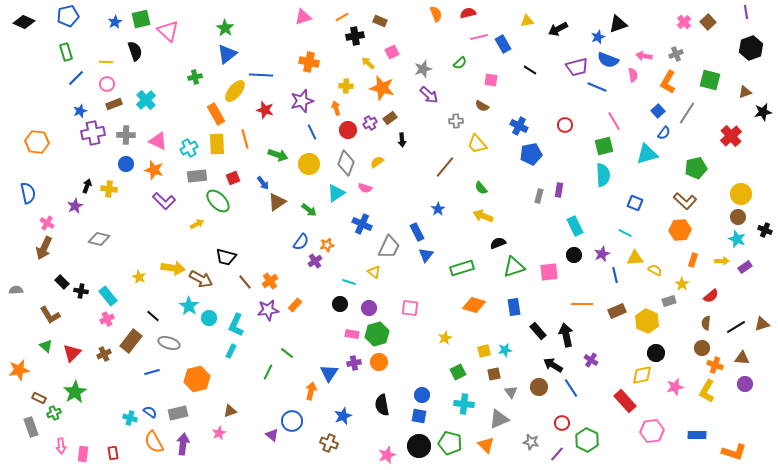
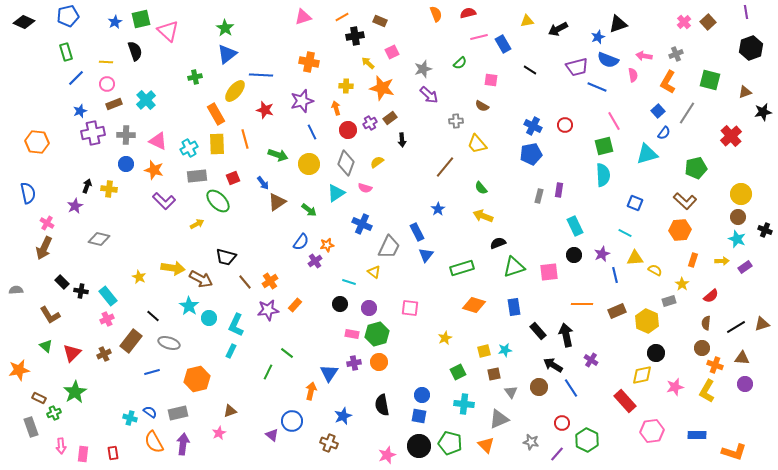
blue cross at (519, 126): moved 14 px right
